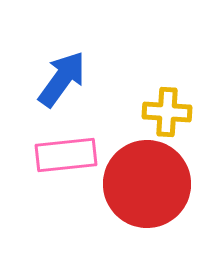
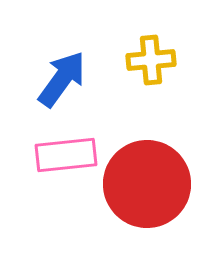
yellow cross: moved 16 px left, 52 px up; rotated 9 degrees counterclockwise
